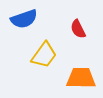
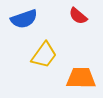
red semicircle: moved 13 px up; rotated 24 degrees counterclockwise
